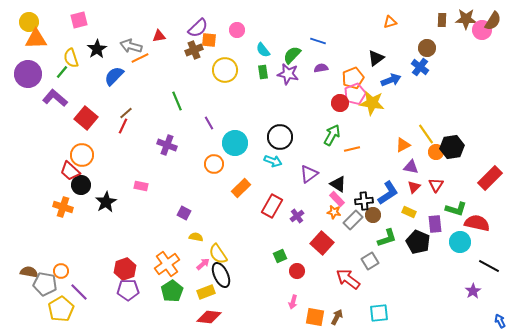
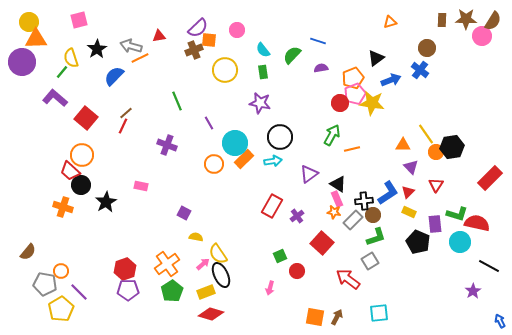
pink circle at (482, 30): moved 6 px down
blue cross at (420, 67): moved 3 px down
purple circle at (28, 74): moved 6 px left, 12 px up
purple star at (288, 74): moved 28 px left, 29 px down
orange triangle at (403, 145): rotated 28 degrees clockwise
cyan arrow at (273, 161): rotated 30 degrees counterclockwise
purple triangle at (411, 167): rotated 35 degrees clockwise
red triangle at (414, 187): moved 6 px left, 5 px down
orange rectangle at (241, 188): moved 3 px right, 29 px up
pink rectangle at (337, 199): rotated 21 degrees clockwise
green L-shape at (456, 209): moved 1 px right, 5 px down
green L-shape at (387, 238): moved 11 px left, 1 px up
brown semicircle at (29, 272): moved 1 px left, 20 px up; rotated 120 degrees clockwise
pink arrow at (293, 302): moved 23 px left, 14 px up
red diamond at (209, 317): moved 2 px right, 3 px up; rotated 10 degrees clockwise
